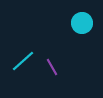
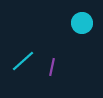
purple line: rotated 42 degrees clockwise
